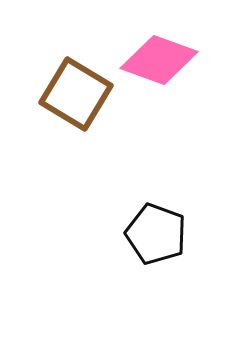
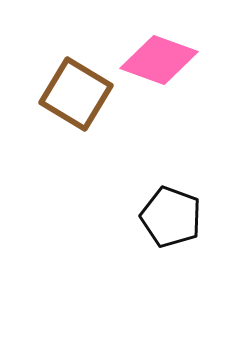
black pentagon: moved 15 px right, 17 px up
